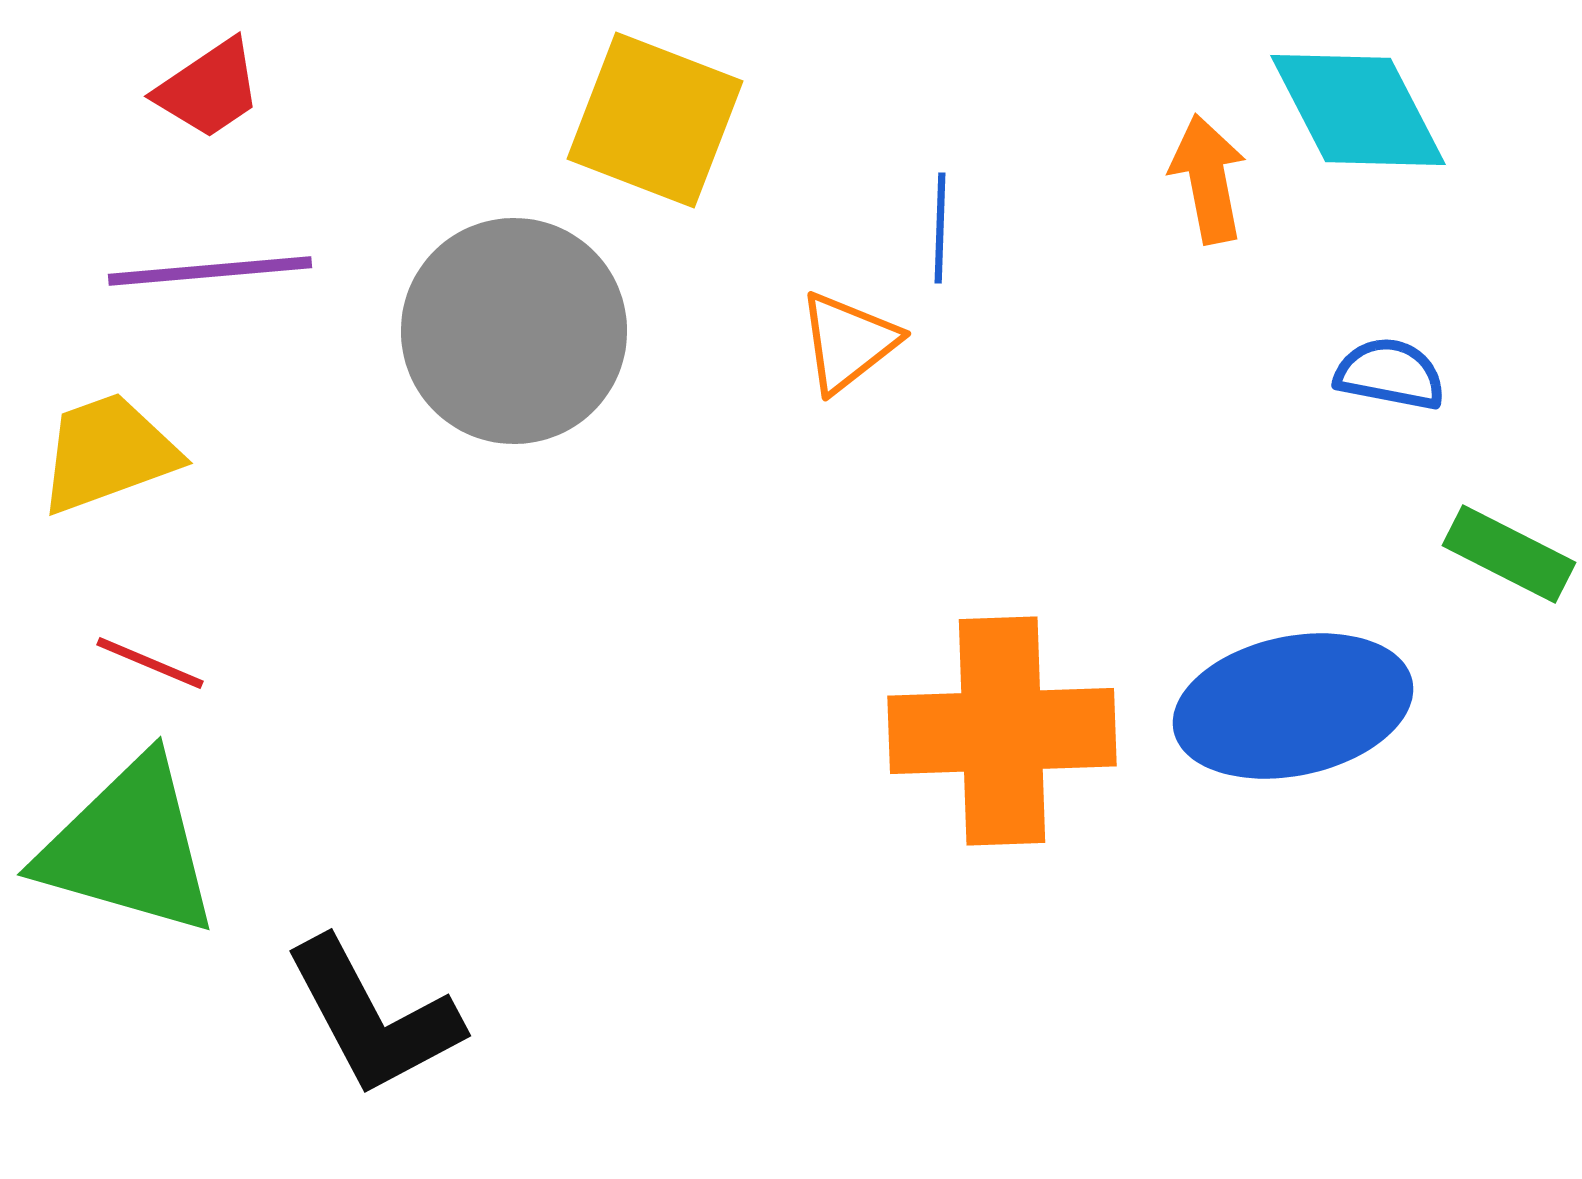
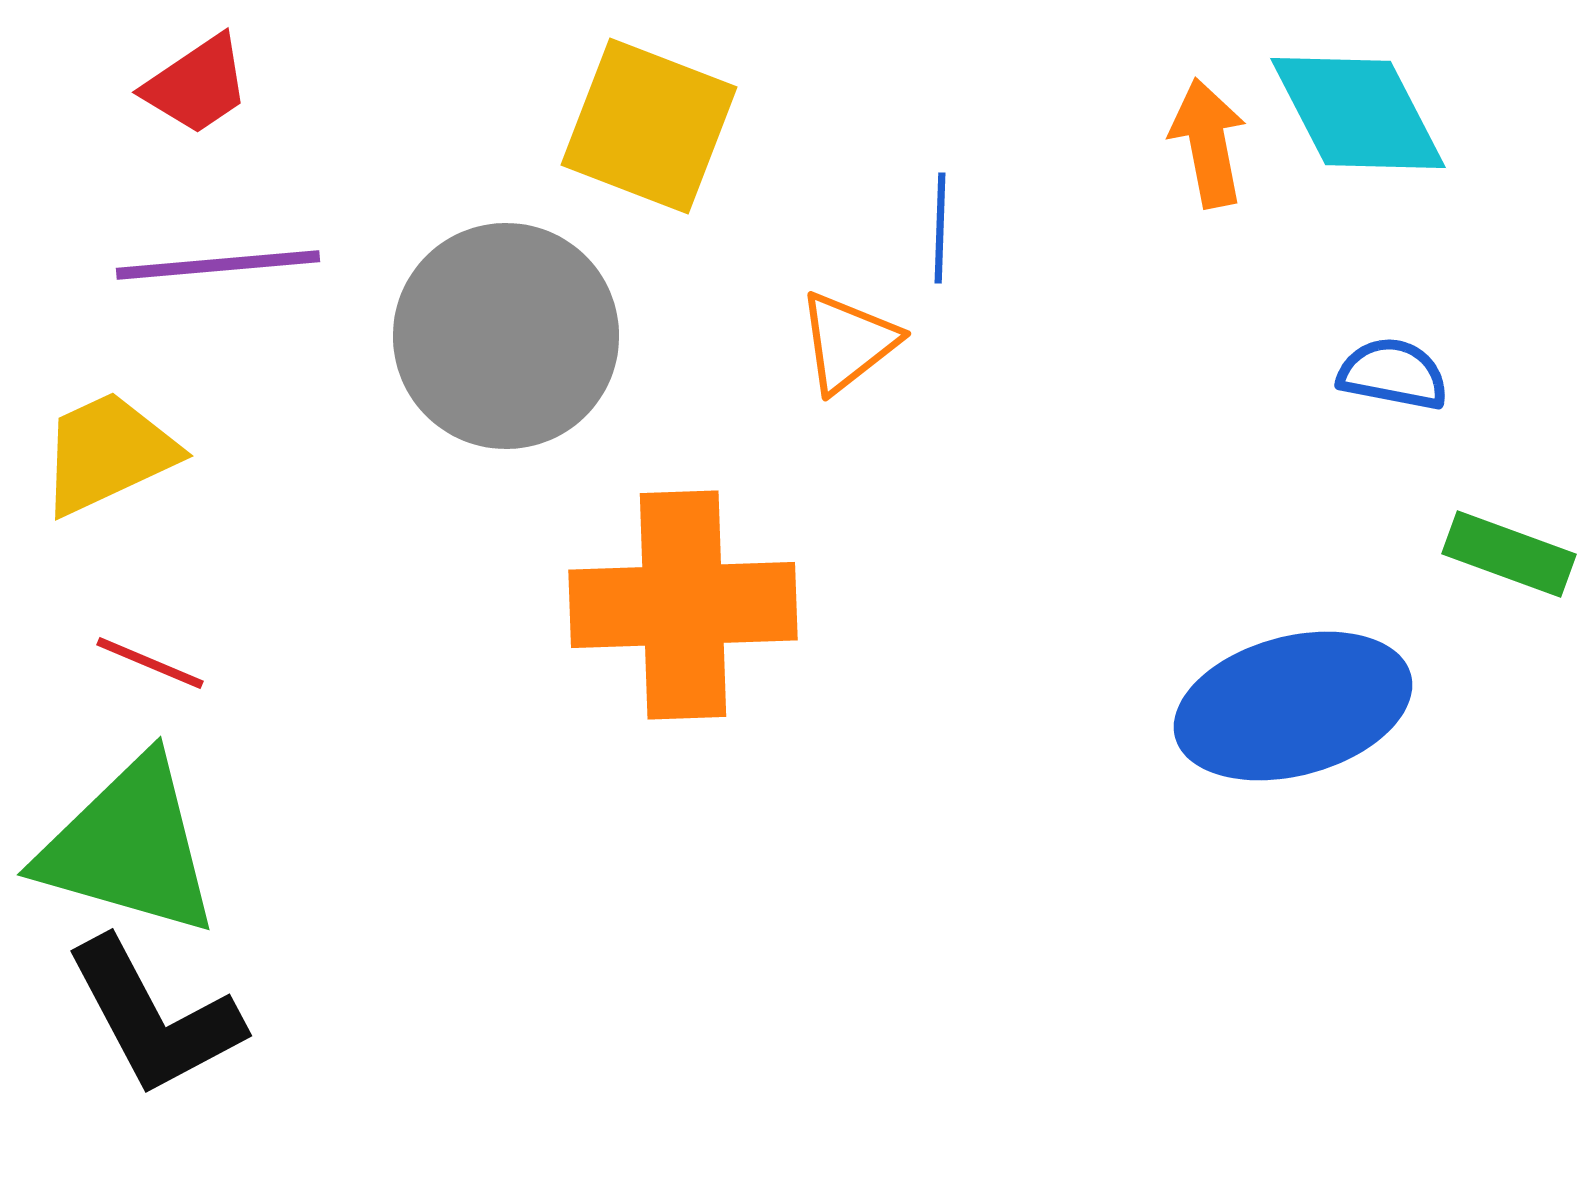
red trapezoid: moved 12 px left, 4 px up
cyan diamond: moved 3 px down
yellow square: moved 6 px left, 6 px down
orange arrow: moved 36 px up
purple line: moved 8 px right, 6 px up
gray circle: moved 8 px left, 5 px down
blue semicircle: moved 3 px right
yellow trapezoid: rotated 5 degrees counterclockwise
green rectangle: rotated 7 degrees counterclockwise
blue ellipse: rotated 3 degrees counterclockwise
orange cross: moved 319 px left, 126 px up
black L-shape: moved 219 px left
